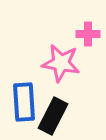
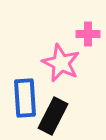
pink star: rotated 15 degrees clockwise
blue rectangle: moved 1 px right, 4 px up
